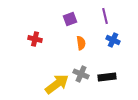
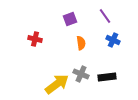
purple line: rotated 21 degrees counterclockwise
